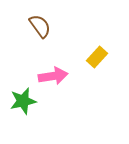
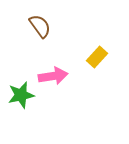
green star: moved 2 px left, 6 px up
